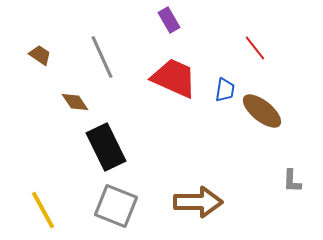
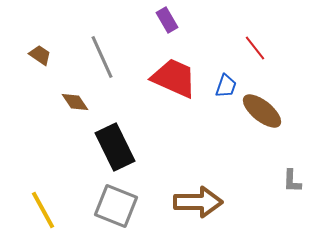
purple rectangle: moved 2 px left
blue trapezoid: moved 1 px right, 4 px up; rotated 10 degrees clockwise
black rectangle: moved 9 px right
